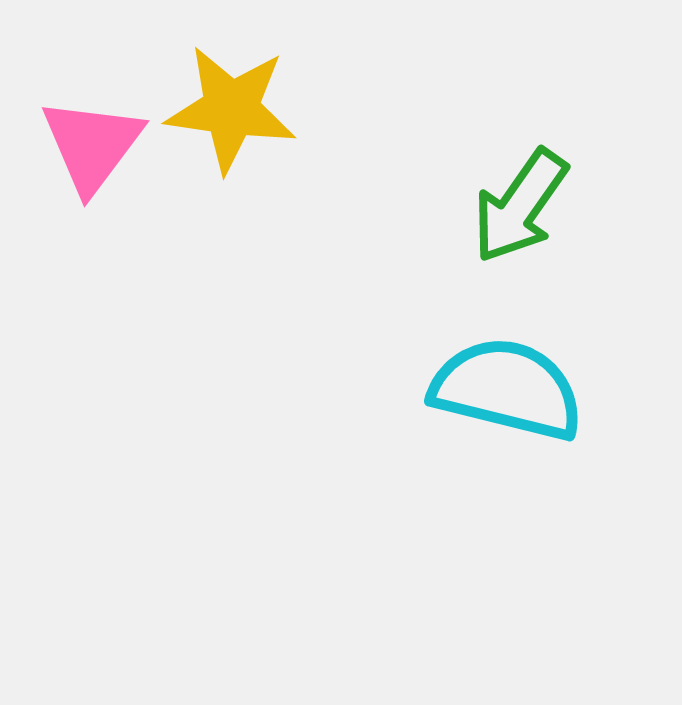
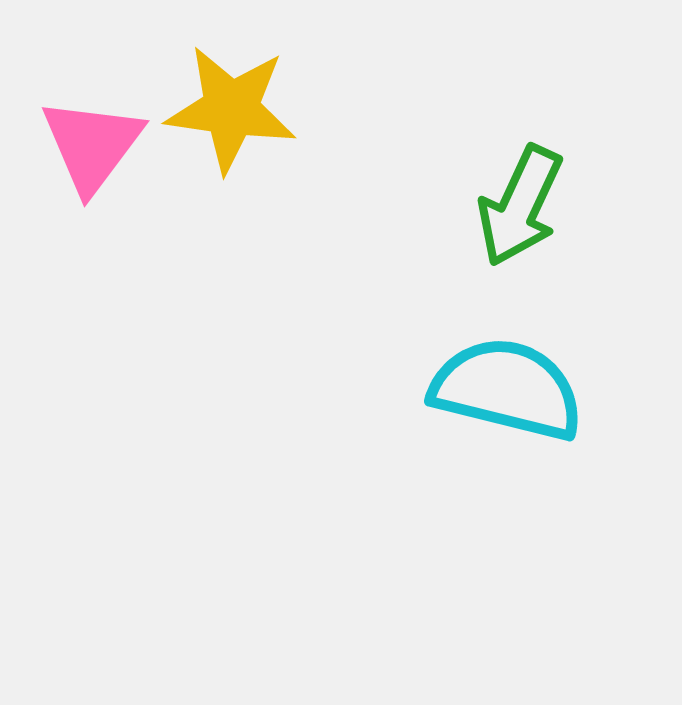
green arrow: rotated 10 degrees counterclockwise
